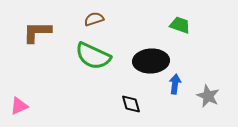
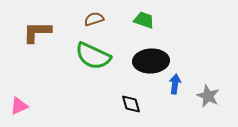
green trapezoid: moved 36 px left, 5 px up
